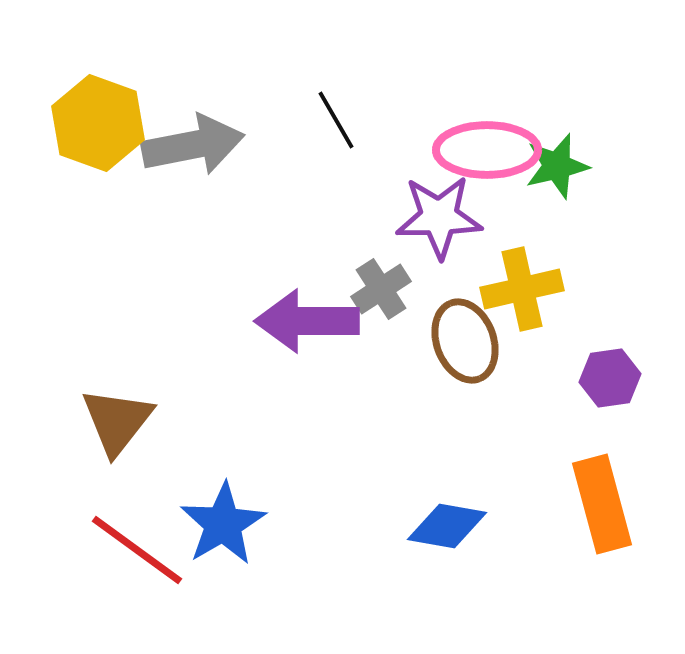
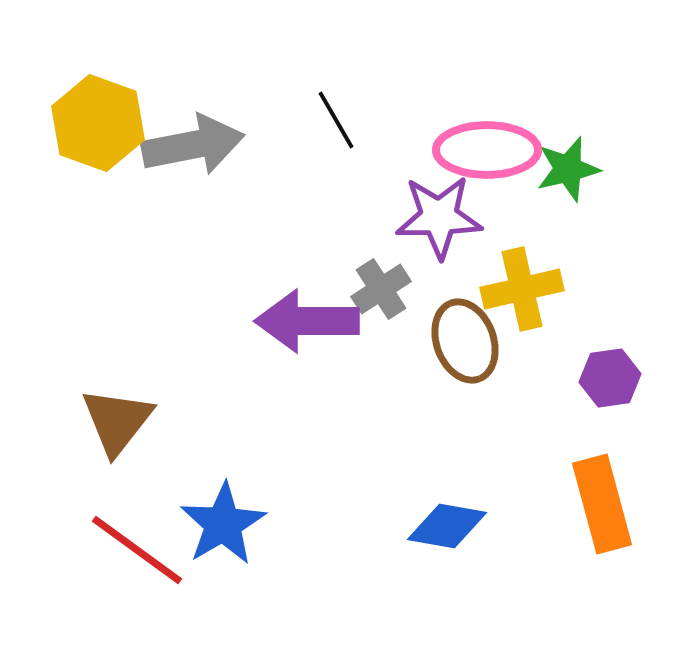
green star: moved 11 px right, 3 px down
